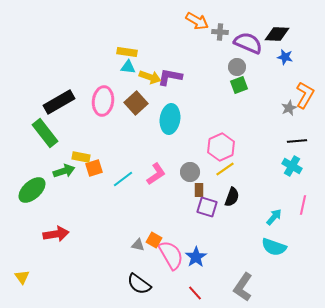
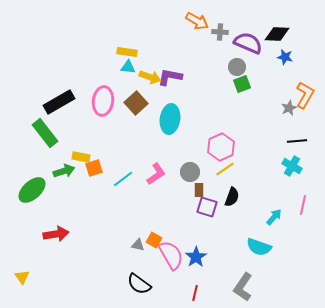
green square at (239, 85): moved 3 px right, 1 px up
cyan semicircle at (274, 247): moved 15 px left
red line at (195, 293): rotated 56 degrees clockwise
